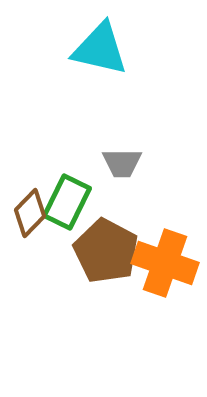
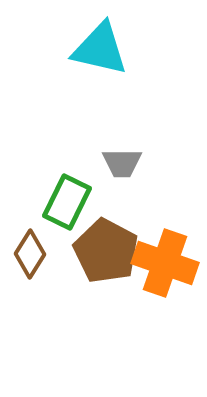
brown diamond: moved 41 px down; rotated 12 degrees counterclockwise
